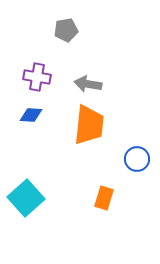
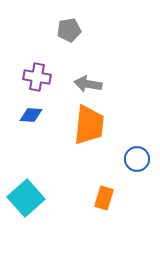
gray pentagon: moved 3 px right
